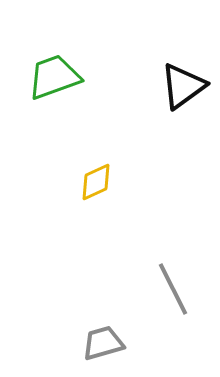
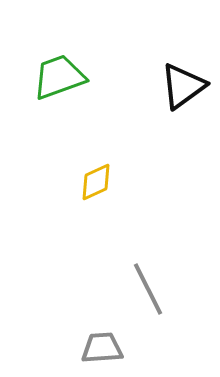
green trapezoid: moved 5 px right
gray line: moved 25 px left
gray trapezoid: moved 1 px left, 5 px down; rotated 12 degrees clockwise
